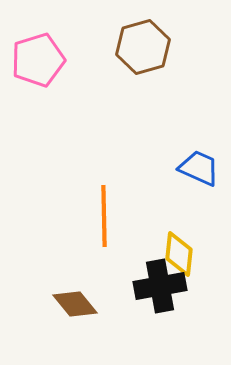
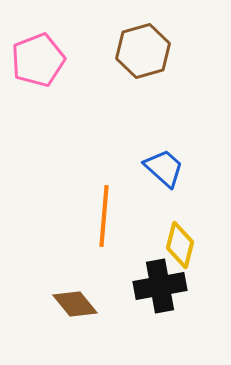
brown hexagon: moved 4 px down
pink pentagon: rotated 4 degrees counterclockwise
blue trapezoid: moved 35 px left; rotated 18 degrees clockwise
orange line: rotated 6 degrees clockwise
yellow diamond: moved 1 px right, 9 px up; rotated 9 degrees clockwise
